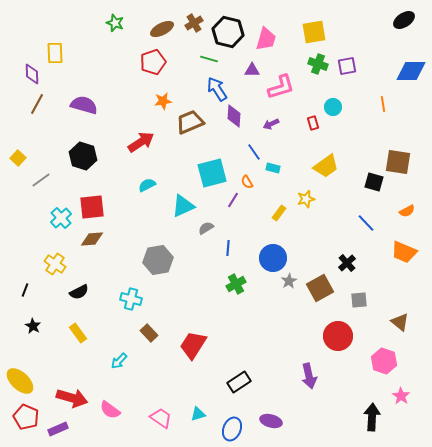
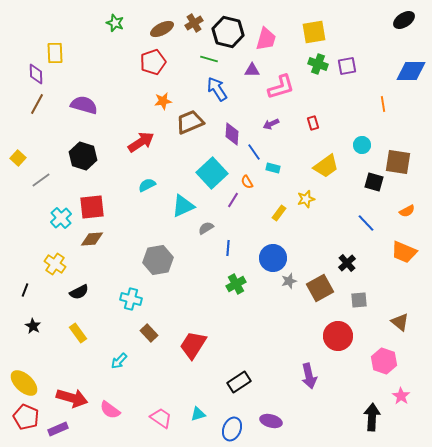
purple diamond at (32, 74): moved 4 px right
cyan circle at (333, 107): moved 29 px right, 38 px down
purple diamond at (234, 116): moved 2 px left, 18 px down
cyan square at (212, 173): rotated 28 degrees counterclockwise
gray star at (289, 281): rotated 14 degrees clockwise
yellow ellipse at (20, 381): moved 4 px right, 2 px down
